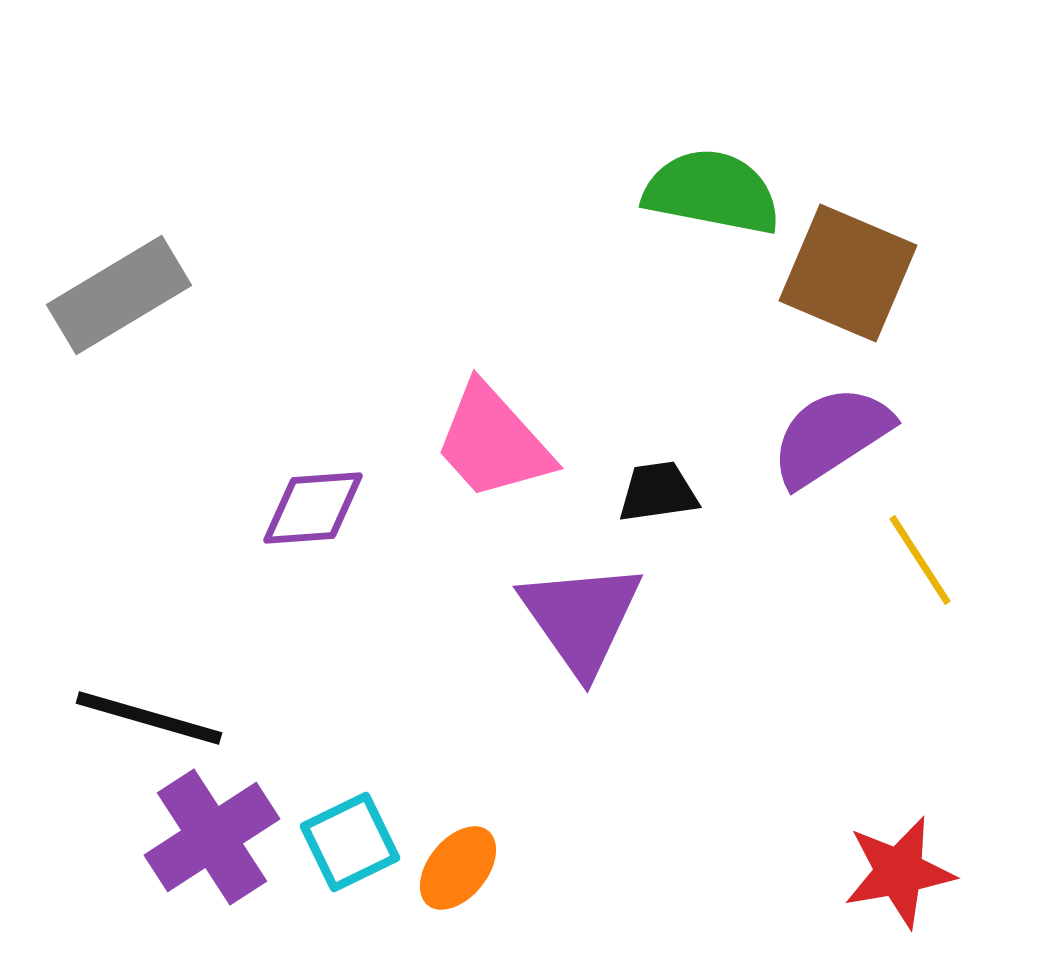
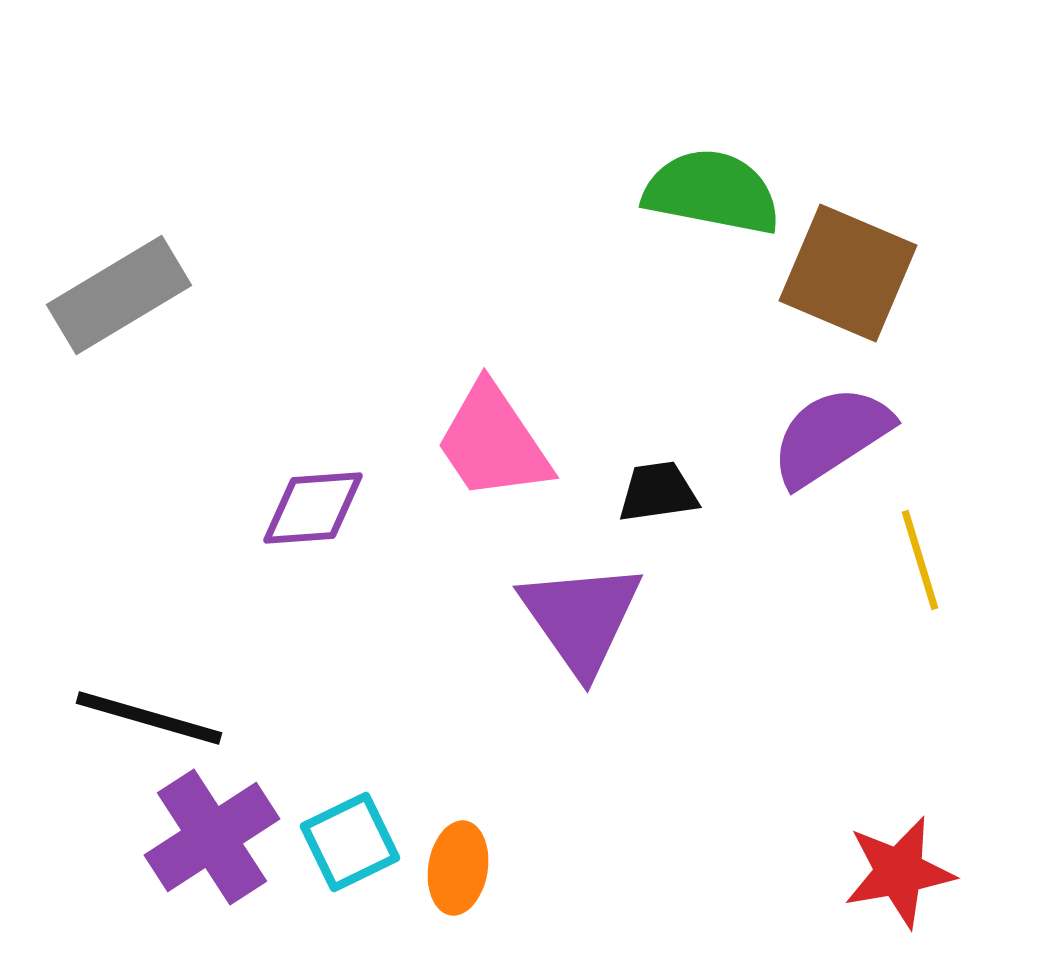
pink trapezoid: rotated 8 degrees clockwise
yellow line: rotated 16 degrees clockwise
orange ellipse: rotated 30 degrees counterclockwise
